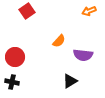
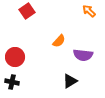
orange arrow: rotated 64 degrees clockwise
